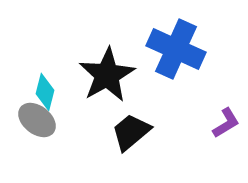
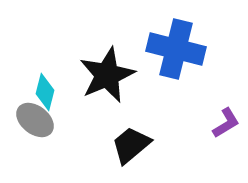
blue cross: rotated 10 degrees counterclockwise
black star: rotated 6 degrees clockwise
gray ellipse: moved 2 px left
black trapezoid: moved 13 px down
